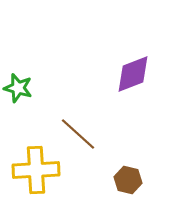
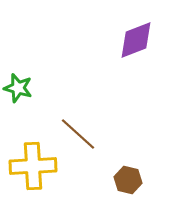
purple diamond: moved 3 px right, 34 px up
yellow cross: moved 3 px left, 4 px up
